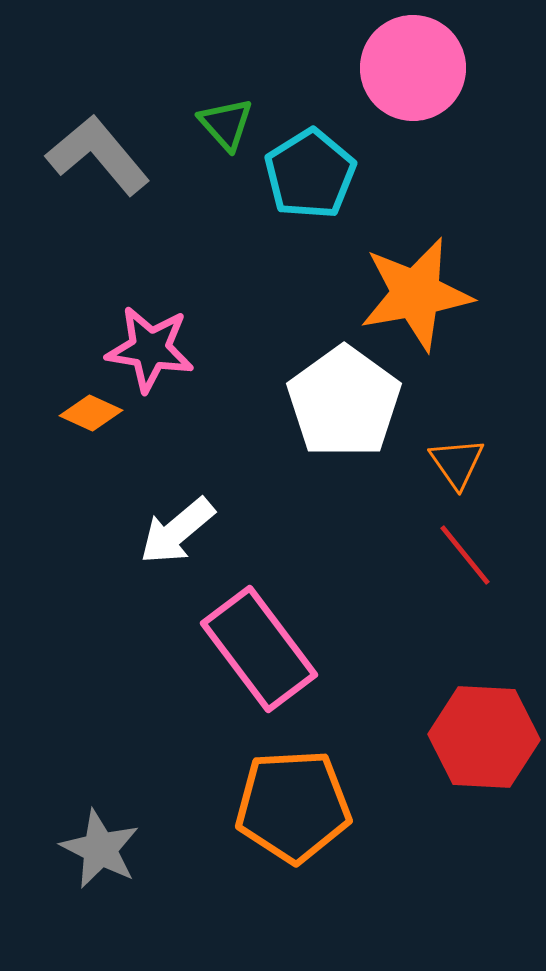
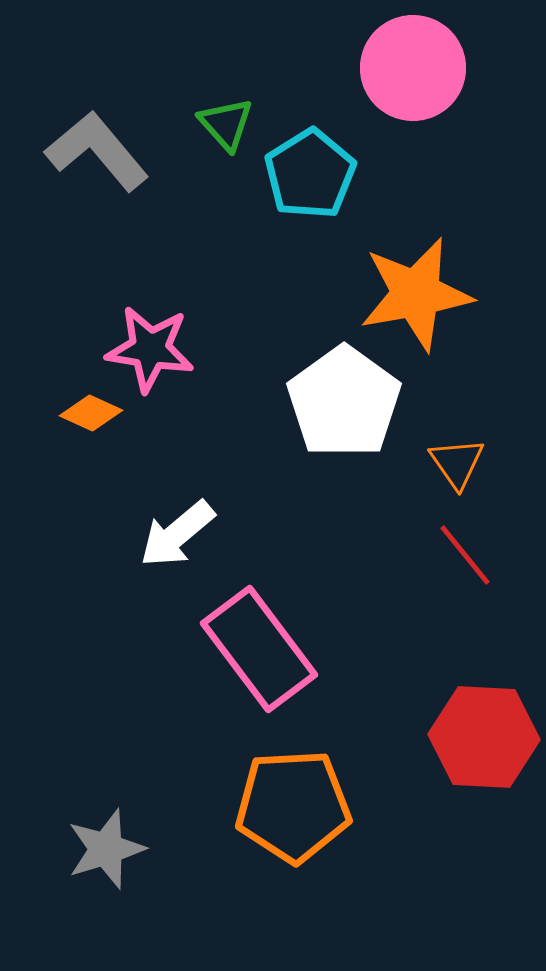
gray L-shape: moved 1 px left, 4 px up
white arrow: moved 3 px down
gray star: moved 6 px right; rotated 28 degrees clockwise
